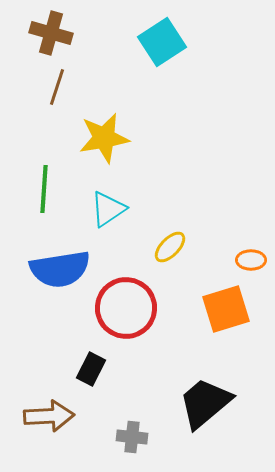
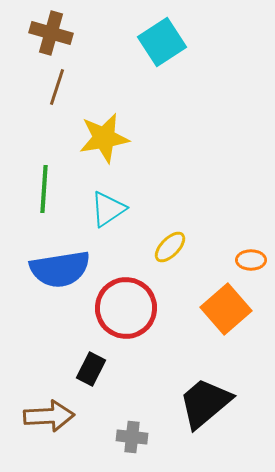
orange square: rotated 24 degrees counterclockwise
